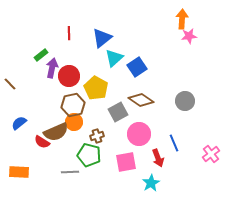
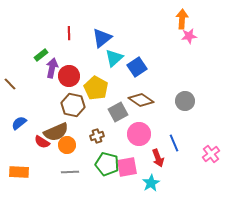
brown hexagon: rotated 25 degrees clockwise
orange circle: moved 7 px left, 23 px down
green pentagon: moved 18 px right, 9 px down
pink square: moved 1 px right, 5 px down
